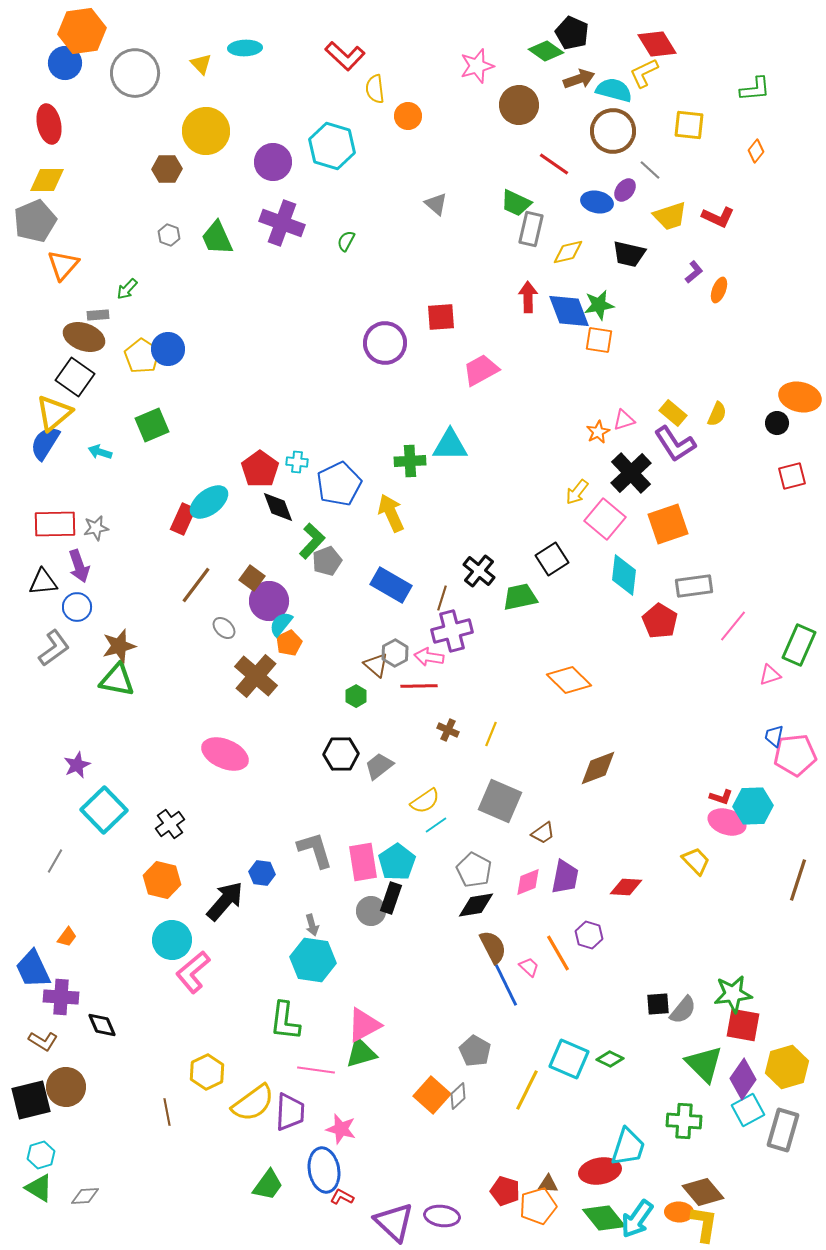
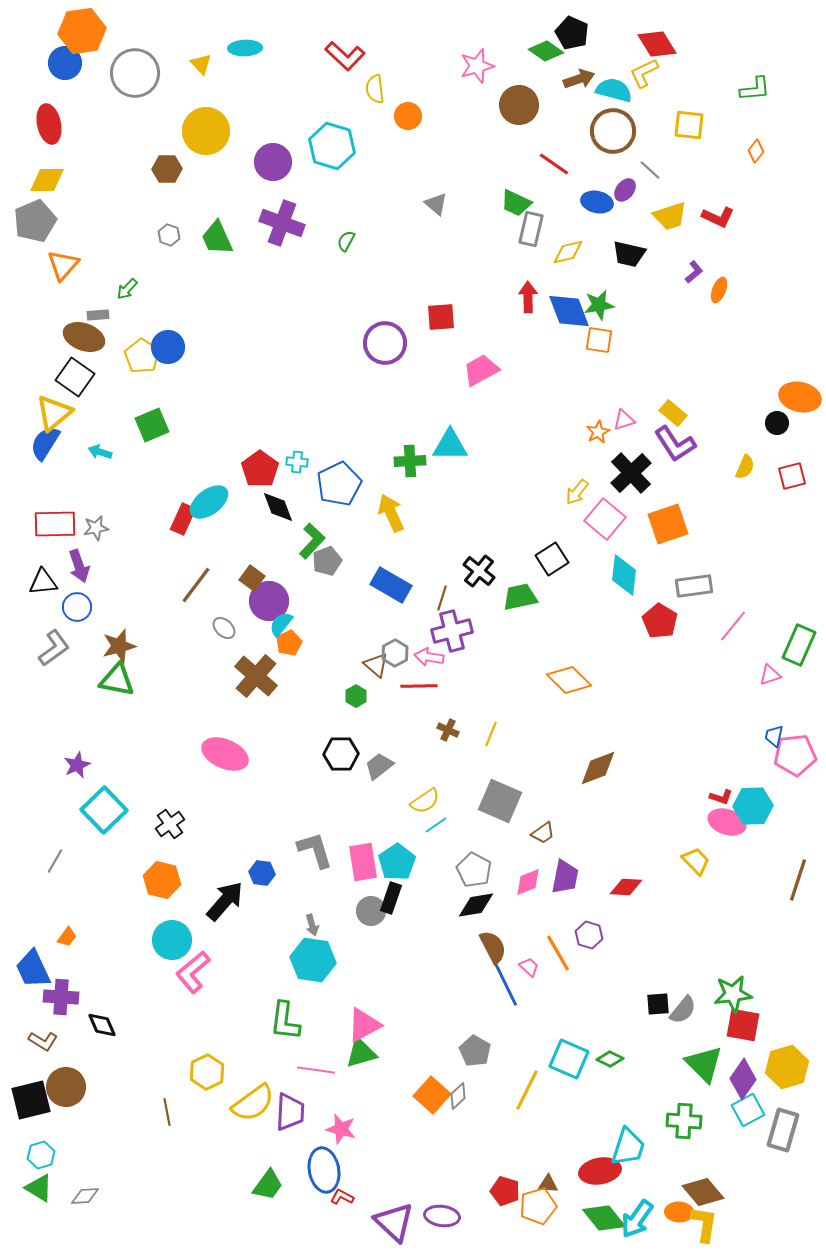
blue circle at (168, 349): moved 2 px up
yellow semicircle at (717, 414): moved 28 px right, 53 px down
